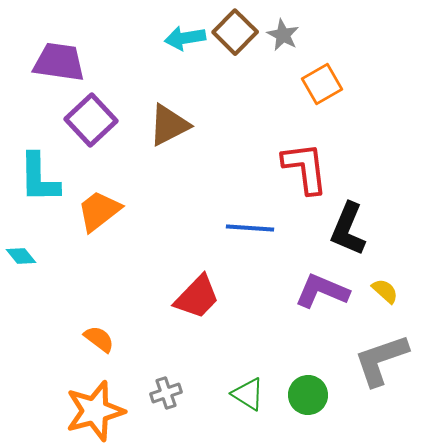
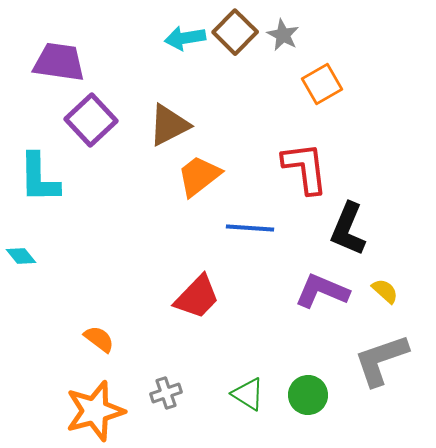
orange trapezoid: moved 100 px right, 35 px up
